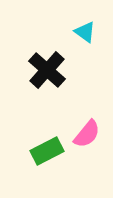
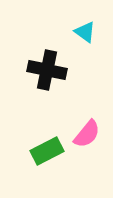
black cross: rotated 30 degrees counterclockwise
